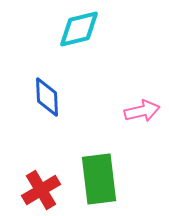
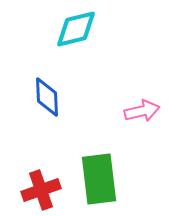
cyan diamond: moved 3 px left
red cross: rotated 12 degrees clockwise
